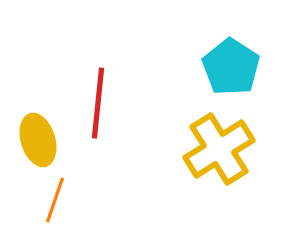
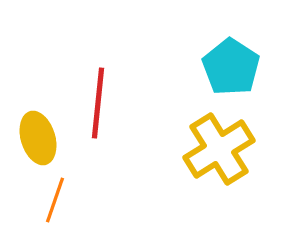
yellow ellipse: moved 2 px up
